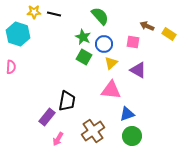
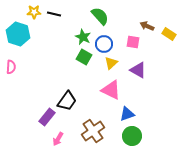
pink triangle: rotated 20 degrees clockwise
black trapezoid: rotated 25 degrees clockwise
